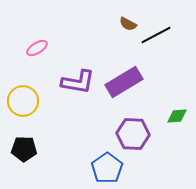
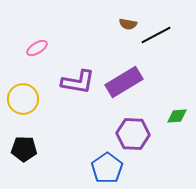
brown semicircle: rotated 18 degrees counterclockwise
yellow circle: moved 2 px up
